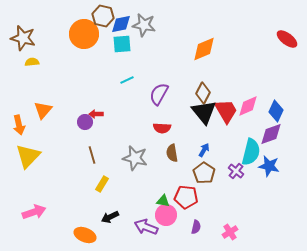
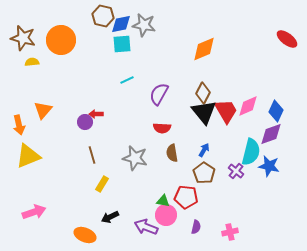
orange circle at (84, 34): moved 23 px left, 6 px down
yellow triangle at (28, 156): rotated 24 degrees clockwise
pink cross at (230, 232): rotated 21 degrees clockwise
